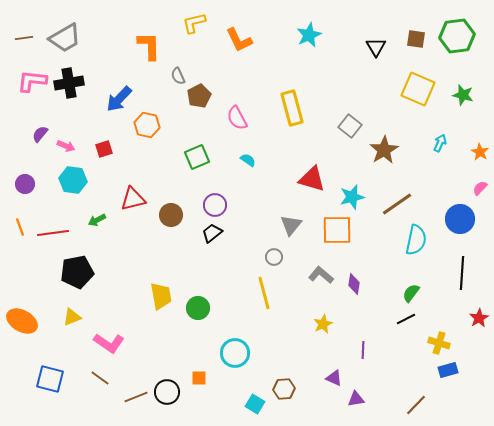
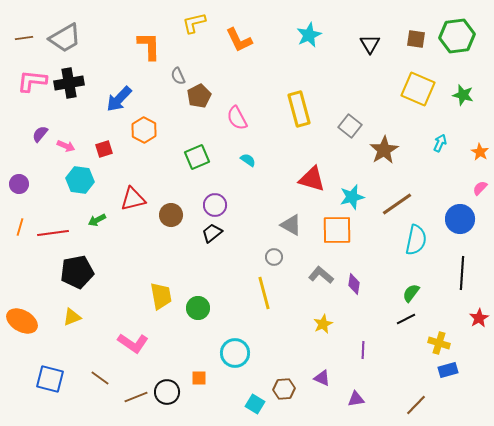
black triangle at (376, 47): moved 6 px left, 3 px up
yellow rectangle at (292, 108): moved 7 px right, 1 px down
orange hexagon at (147, 125): moved 3 px left, 5 px down; rotated 15 degrees clockwise
cyan hexagon at (73, 180): moved 7 px right
purple circle at (25, 184): moved 6 px left
gray triangle at (291, 225): rotated 40 degrees counterclockwise
orange line at (20, 227): rotated 36 degrees clockwise
pink L-shape at (109, 343): moved 24 px right
purple triangle at (334, 378): moved 12 px left
